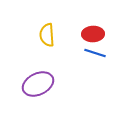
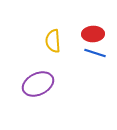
yellow semicircle: moved 6 px right, 6 px down
